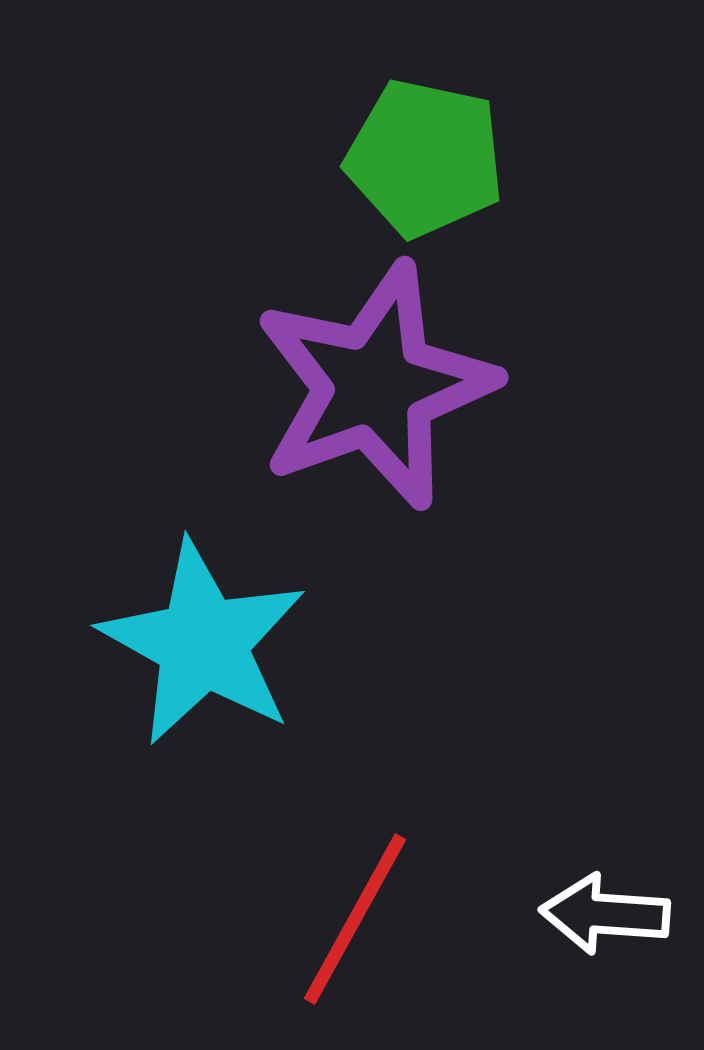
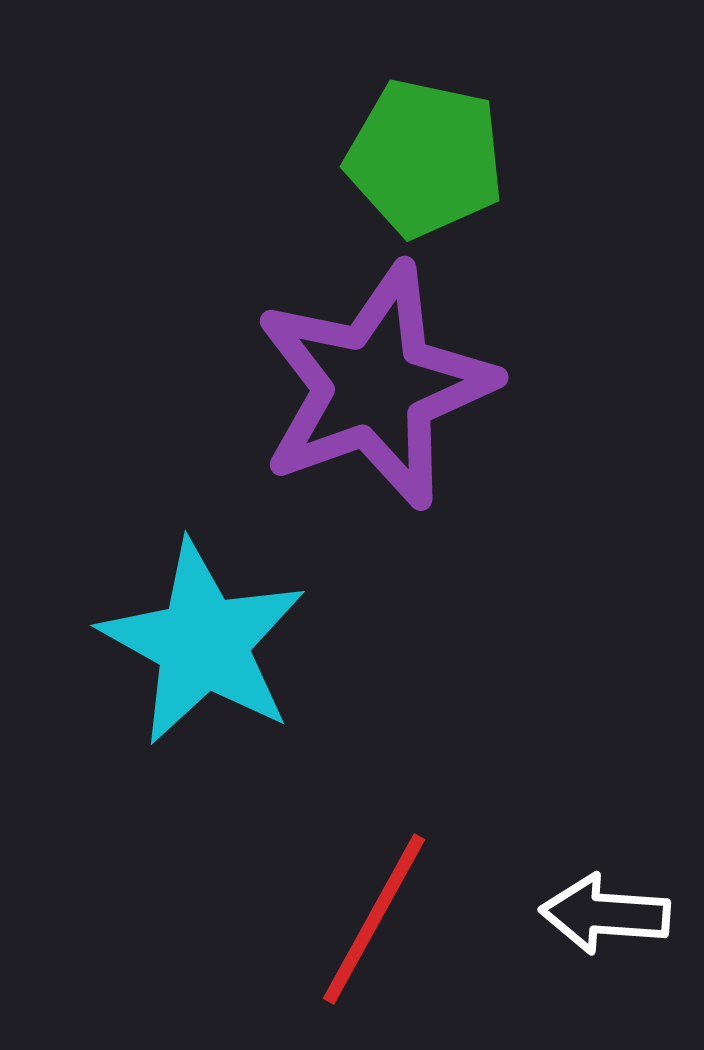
red line: moved 19 px right
